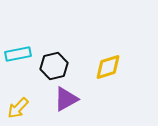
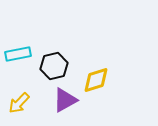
yellow diamond: moved 12 px left, 13 px down
purple triangle: moved 1 px left, 1 px down
yellow arrow: moved 1 px right, 5 px up
